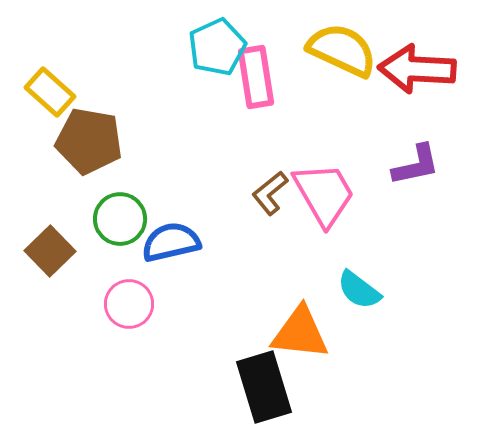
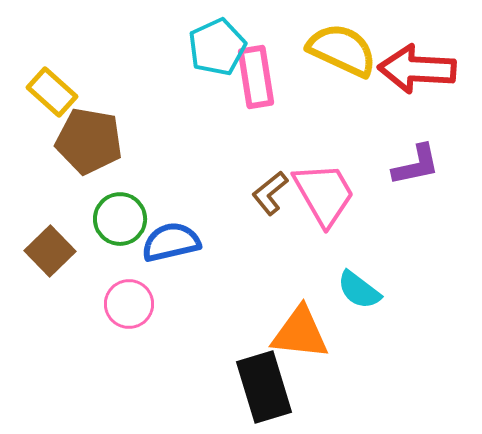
yellow rectangle: moved 2 px right
